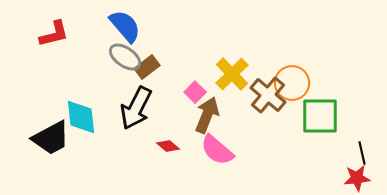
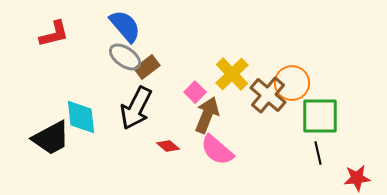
black line: moved 44 px left
